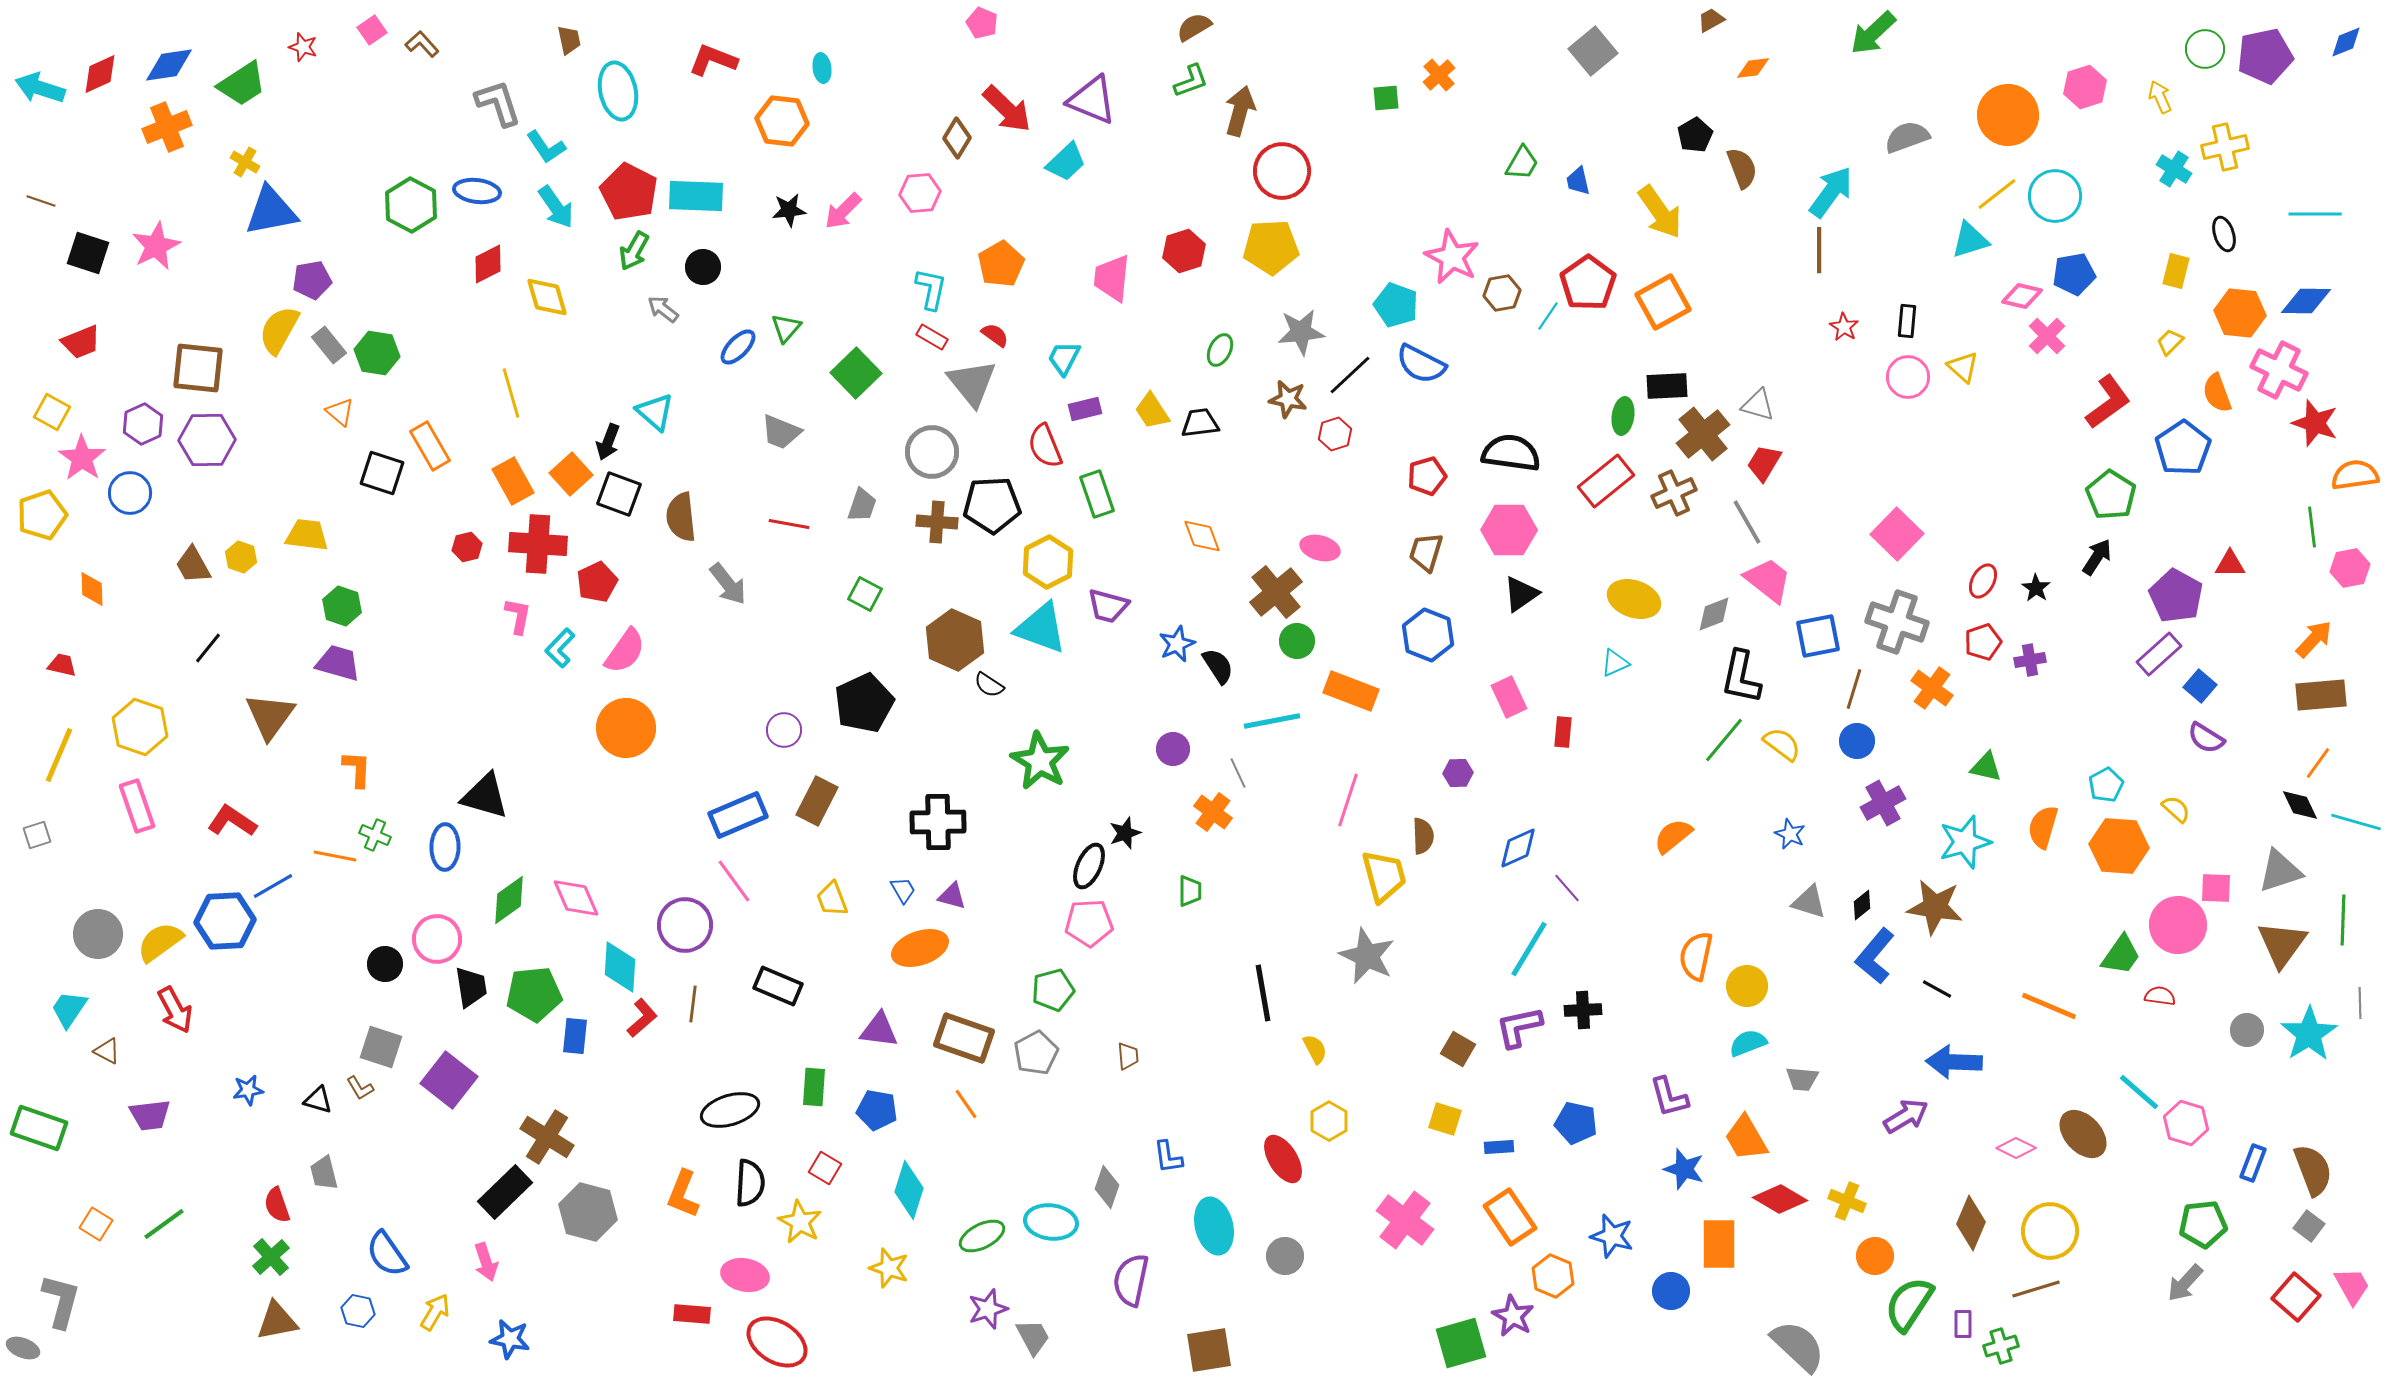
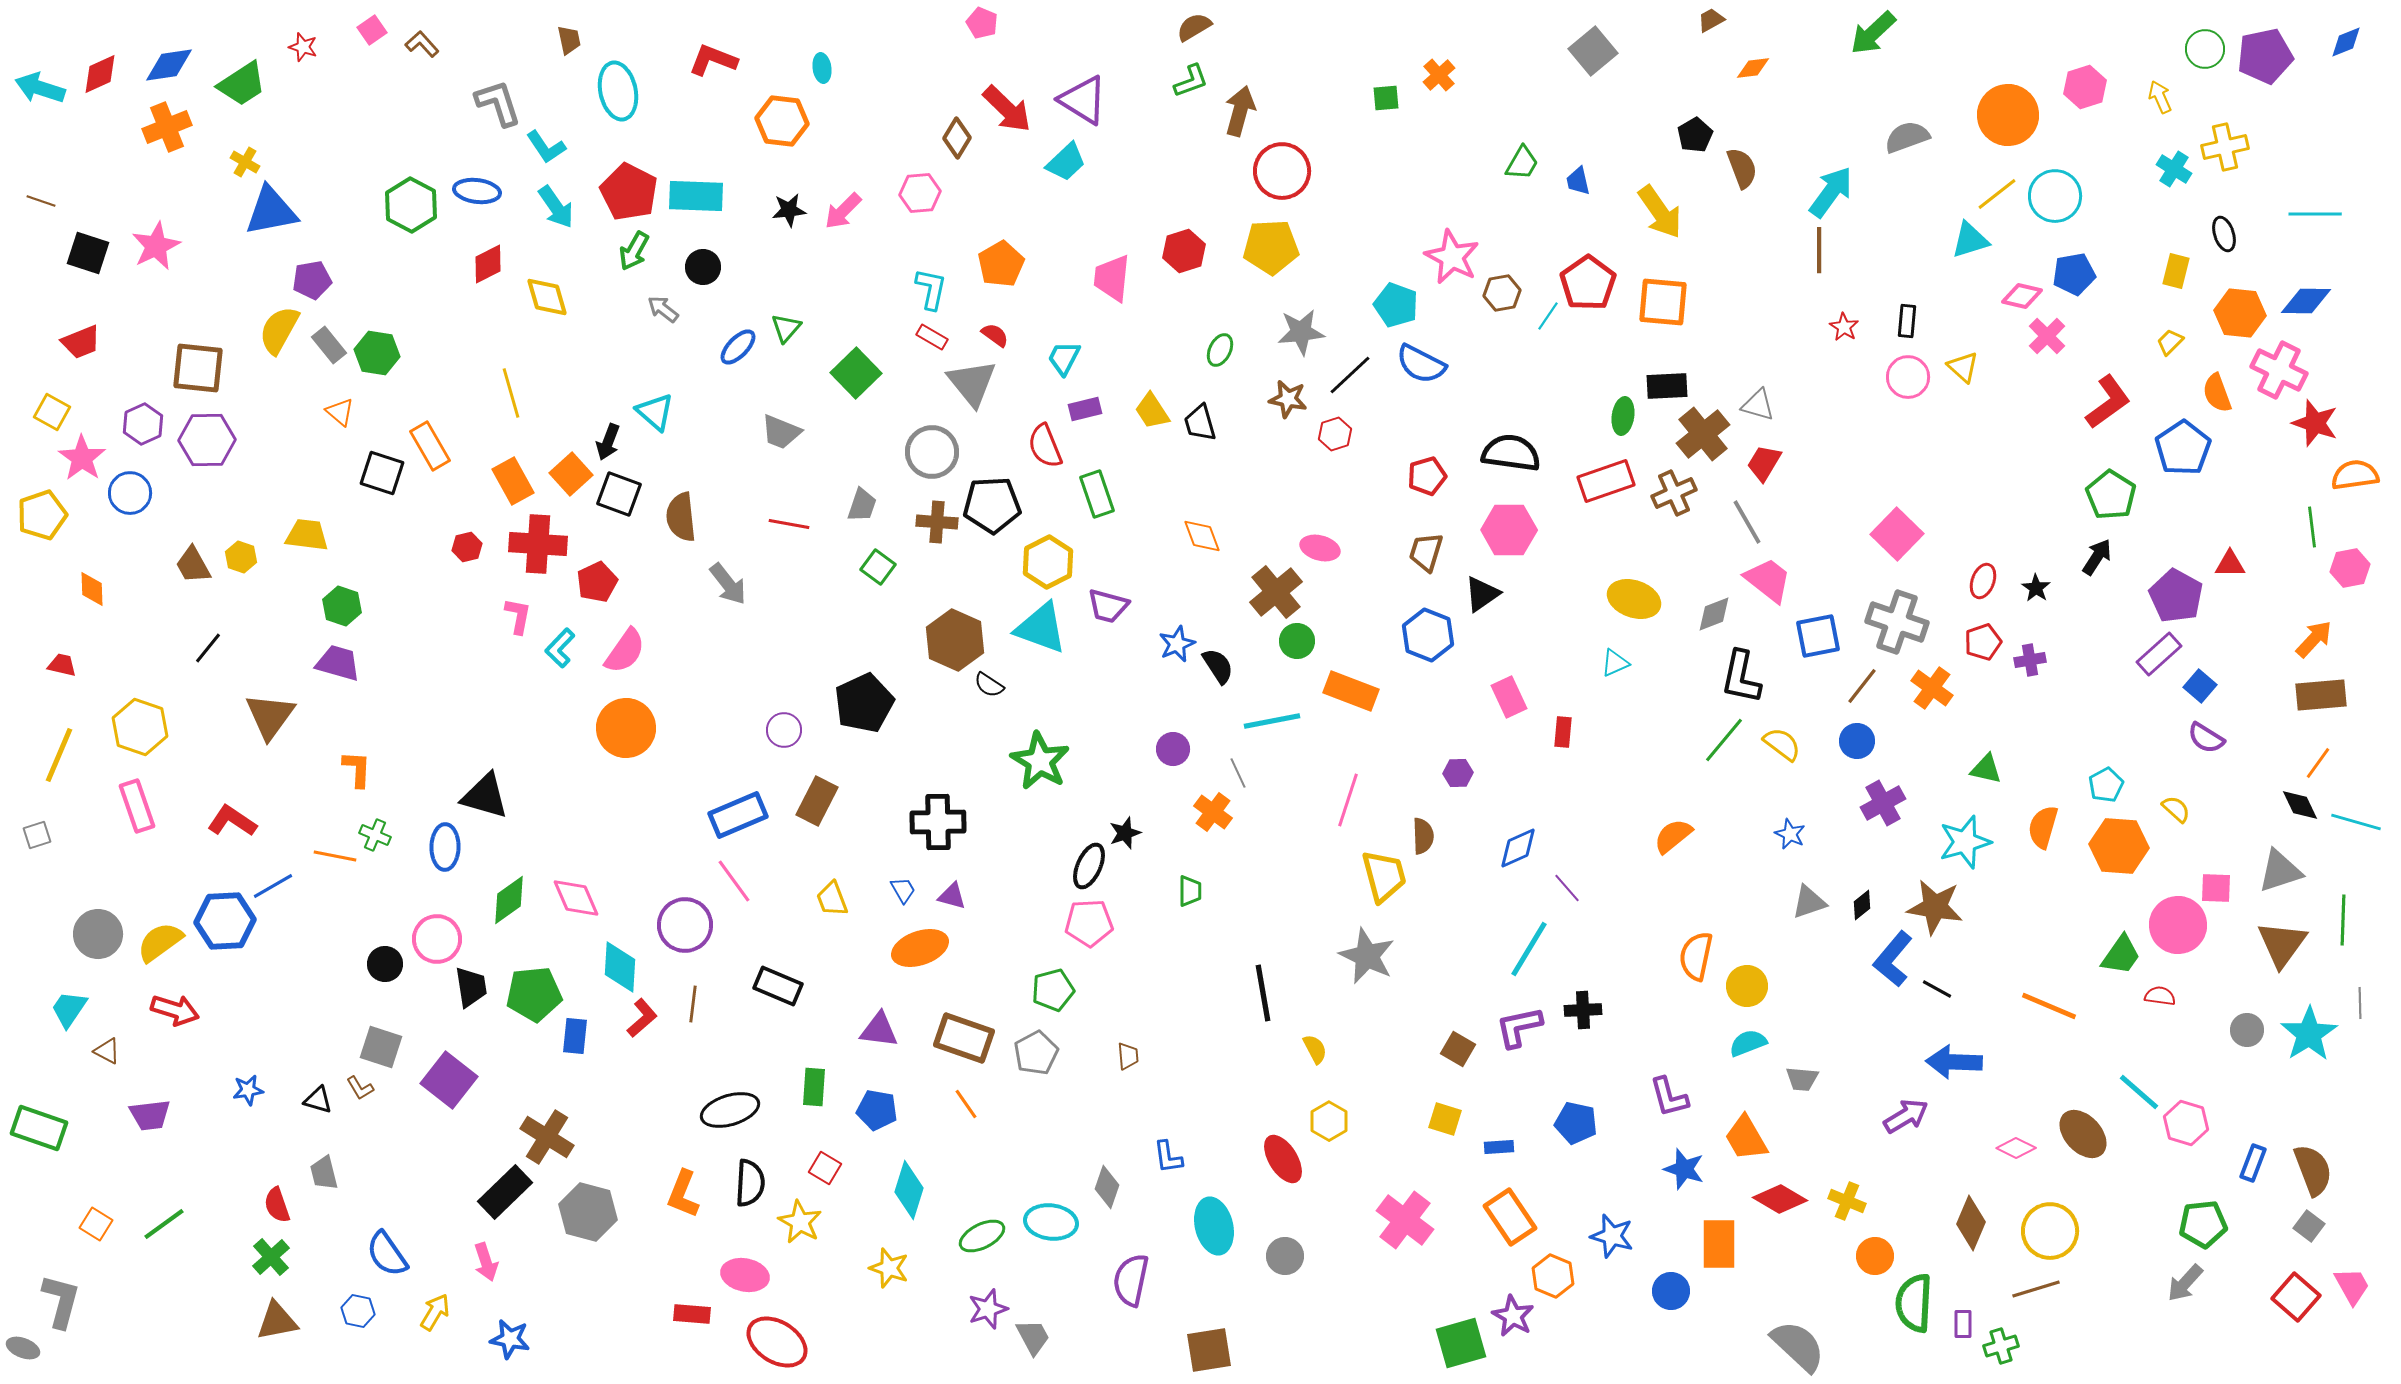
purple triangle at (1092, 100): moved 9 px left; rotated 10 degrees clockwise
orange square at (1663, 302): rotated 34 degrees clockwise
black trapezoid at (1200, 423): rotated 99 degrees counterclockwise
red rectangle at (1606, 481): rotated 20 degrees clockwise
red ellipse at (1983, 581): rotated 8 degrees counterclockwise
green square at (865, 594): moved 13 px right, 27 px up; rotated 8 degrees clockwise
black triangle at (1521, 594): moved 39 px left
brown line at (1854, 689): moved 8 px right, 3 px up; rotated 21 degrees clockwise
green triangle at (1986, 767): moved 2 px down
gray triangle at (1809, 902): rotated 36 degrees counterclockwise
blue L-shape at (1875, 956): moved 18 px right, 3 px down
red arrow at (175, 1010): rotated 45 degrees counterclockwise
green semicircle at (1909, 1304): moved 5 px right, 1 px up; rotated 30 degrees counterclockwise
